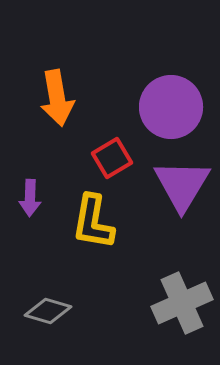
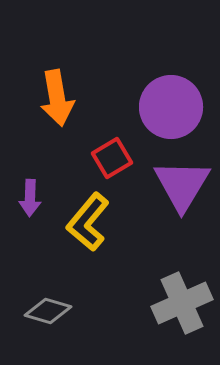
yellow L-shape: moved 5 px left; rotated 30 degrees clockwise
